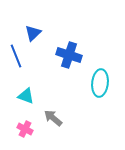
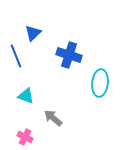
pink cross: moved 8 px down
